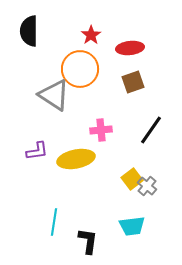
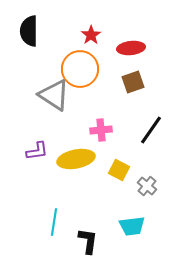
red ellipse: moved 1 px right
yellow square: moved 13 px left, 9 px up; rotated 25 degrees counterclockwise
